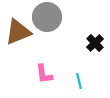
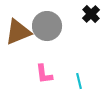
gray circle: moved 9 px down
black cross: moved 4 px left, 29 px up
